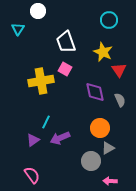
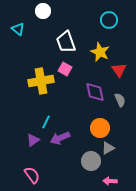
white circle: moved 5 px right
cyan triangle: rotated 24 degrees counterclockwise
yellow star: moved 3 px left
